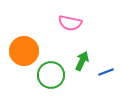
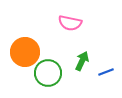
orange circle: moved 1 px right, 1 px down
green circle: moved 3 px left, 2 px up
